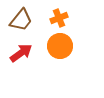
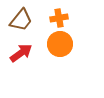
orange cross: rotated 12 degrees clockwise
orange circle: moved 2 px up
